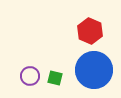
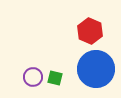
blue circle: moved 2 px right, 1 px up
purple circle: moved 3 px right, 1 px down
